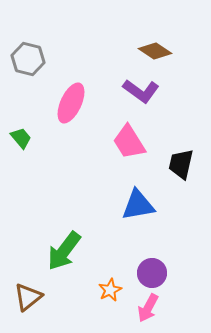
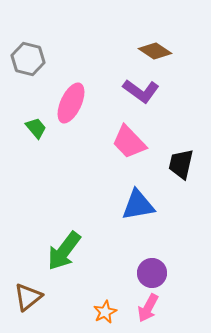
green trapezoid: moved 15 px right, 10 px up
pink trapezoid: rotated 12 degrees counterclockwise
orange star: moved 5 px left, 22 px down
